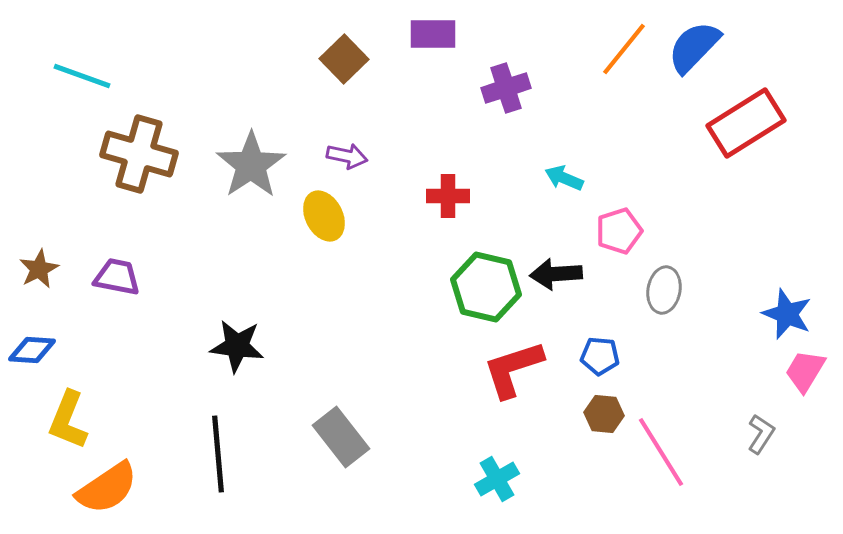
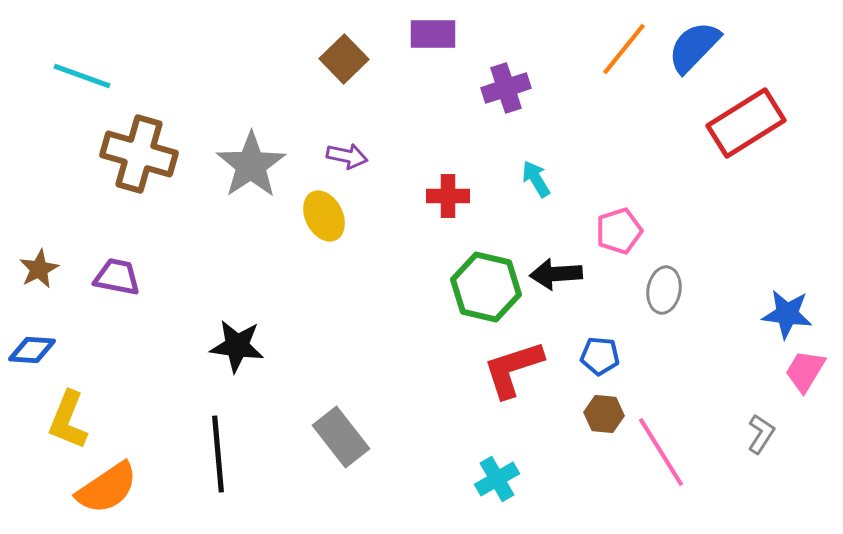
cyan arrow: moved 28 px left, 1 px down; rotated 36 degrees clockwise
blue star: rotated 15 degrees counterclockwise
